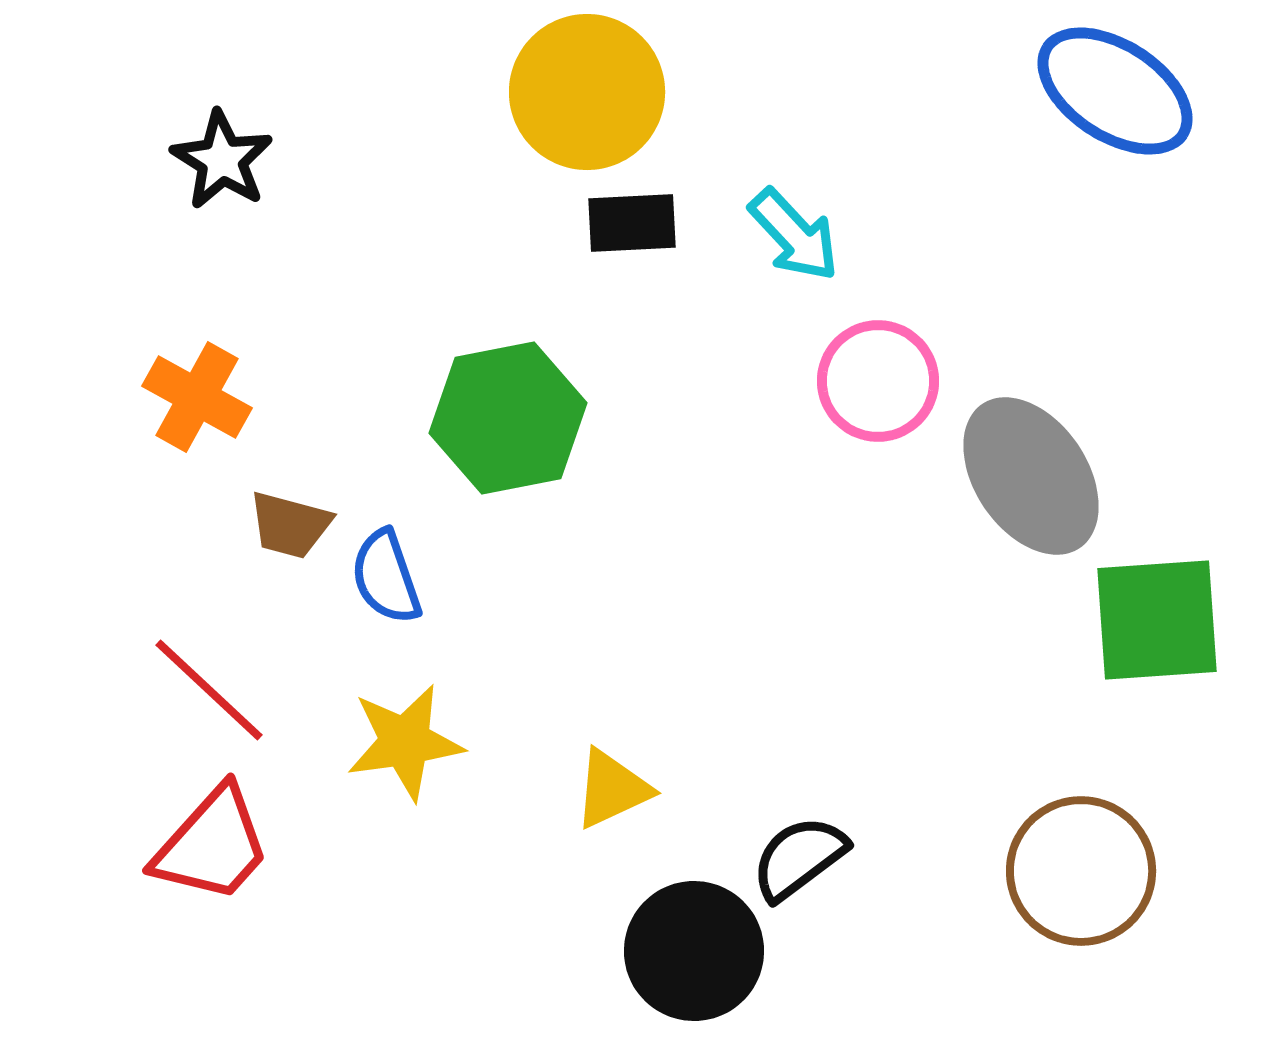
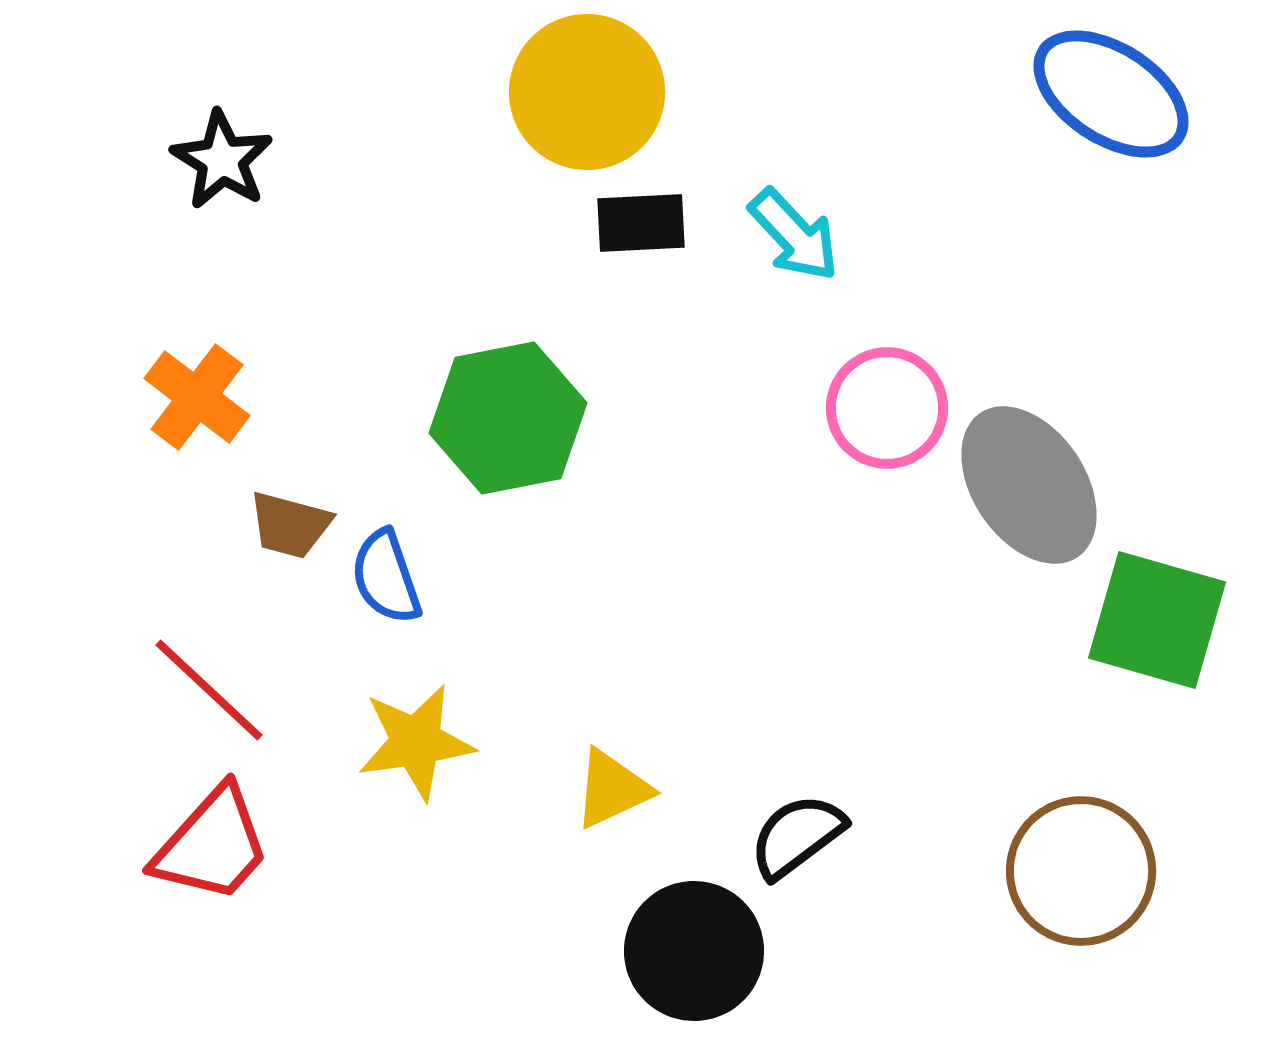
blue ellipse: moved 4 px left, 3 px down
black rectangle: moved 9 px right
pink circle: moved 9 px right, 27 px down
orange cross: rotated 8 degrees clockwise
gray ellipse: moved 2 px left, 9 px down
green square: rotated 20 degrees clockwise
yellow star: moved 11 px right
black semicircle: moved 2 px left, 22 px up
